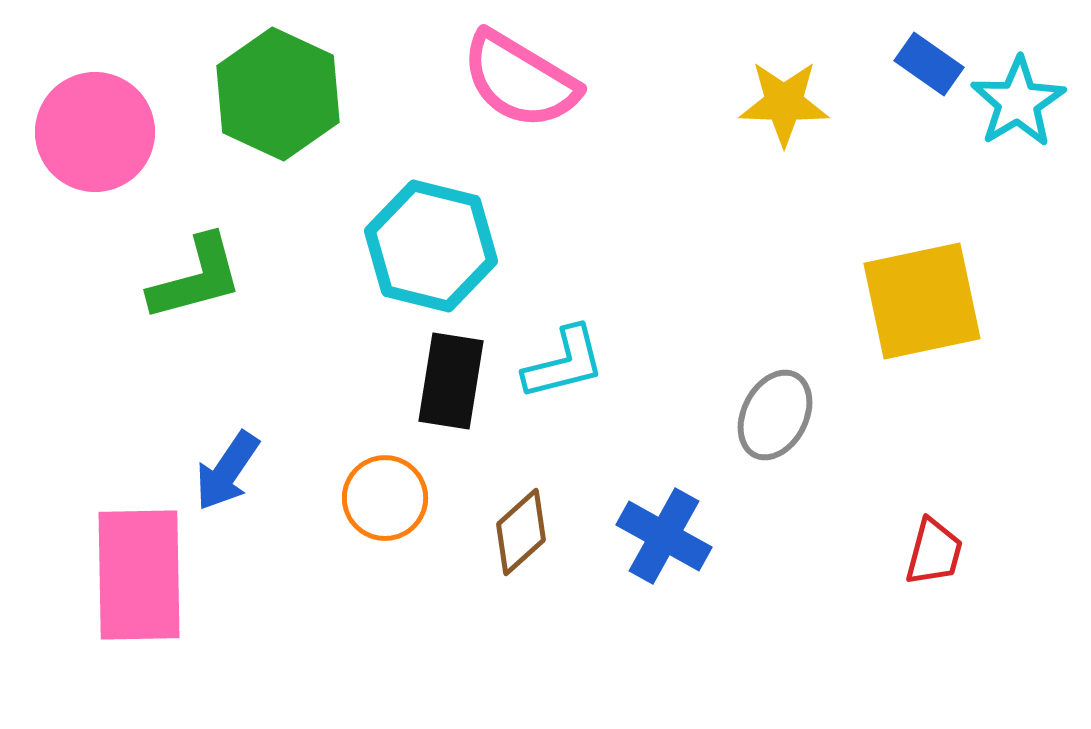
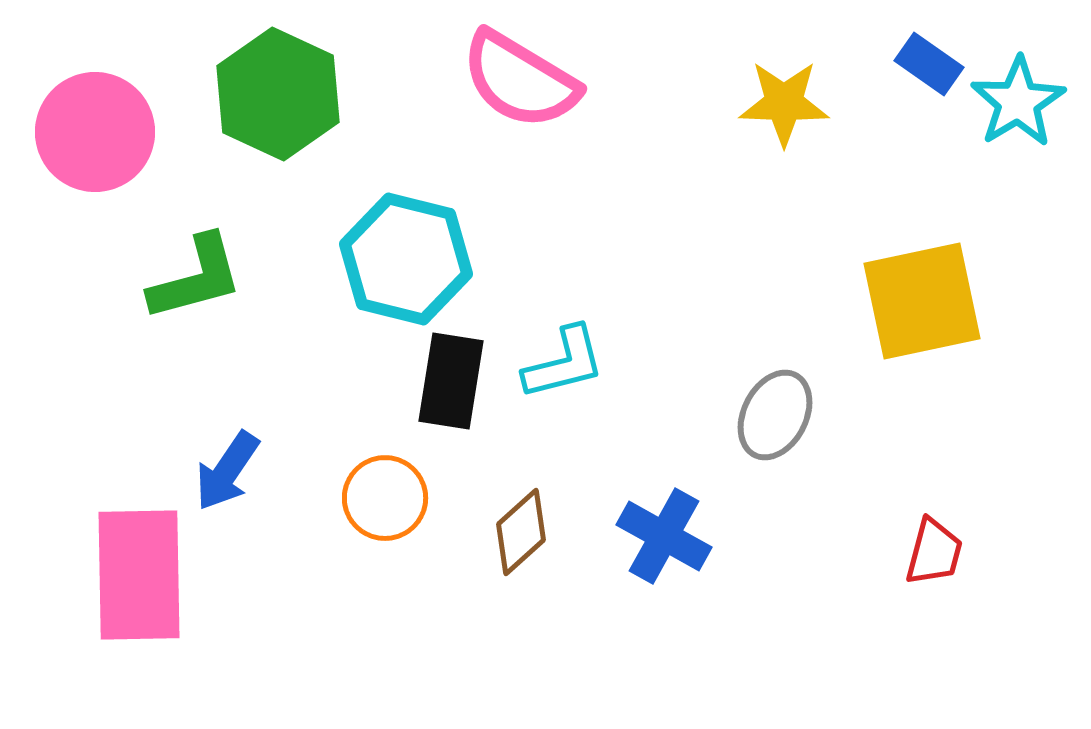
cyan hexagon: moved 25 px left, 13 px down
